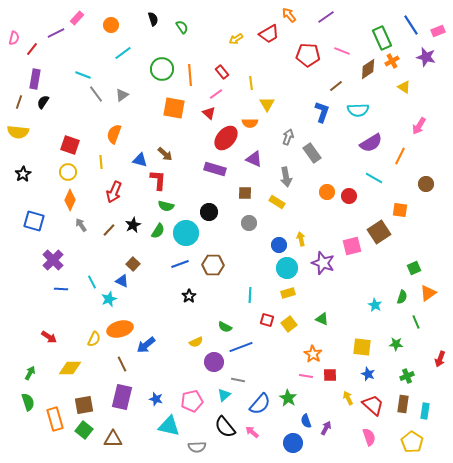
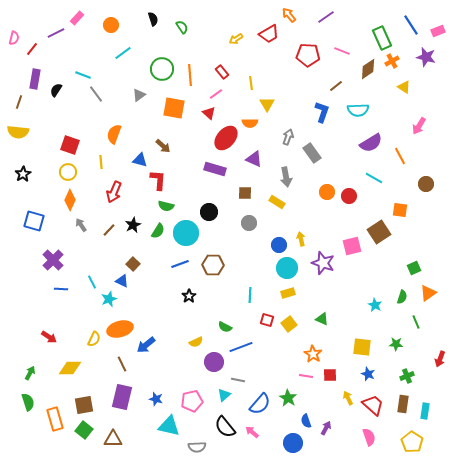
gray triangle at (122, 95): moved 17 px right
black semicircle at (43, 102): moved 13 px right, 12 px up
brown arrow at (165, 154): moved 2 px left, 8 px up
orange line at (400, 156): rotated 54 degrees counterclockwise
